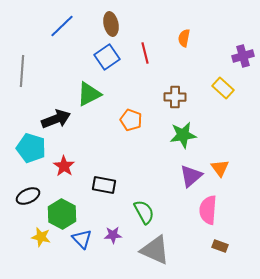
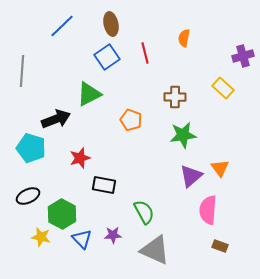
red star: moved 16 px right, 8 px up; rotated 20 degrees clockwise
